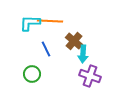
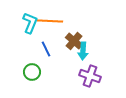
cyan L-shape: rotated 110 degrees clockwise
cyan arrow: moved 3 px up
green circle: moved 2 px up
